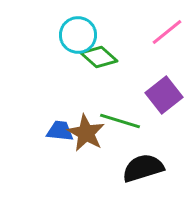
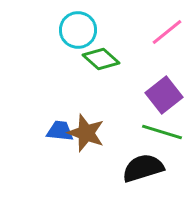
cyan circle: moved 5 px up
green diamond: moved 2 px right, 2 px down
green line: moved 42 px right, 11 px down
brown star: rotated 9 degrees counterclockwise
